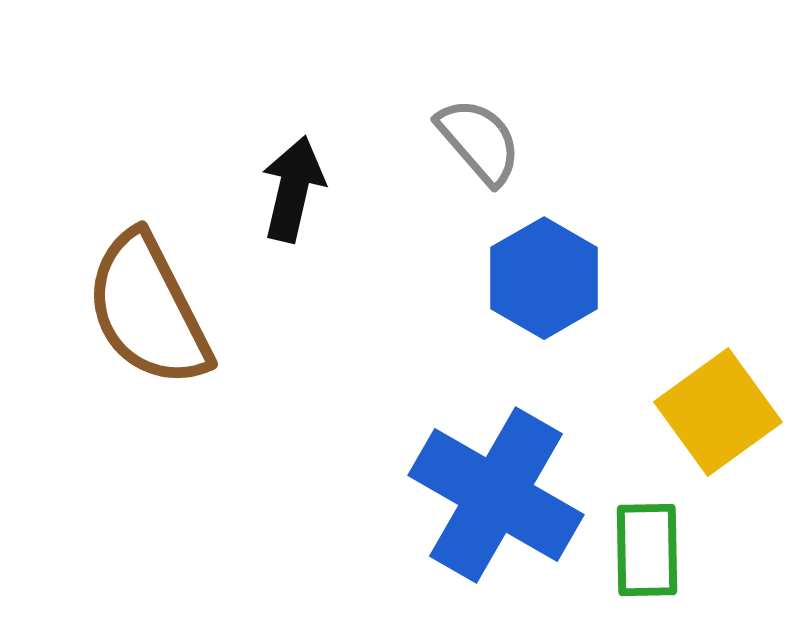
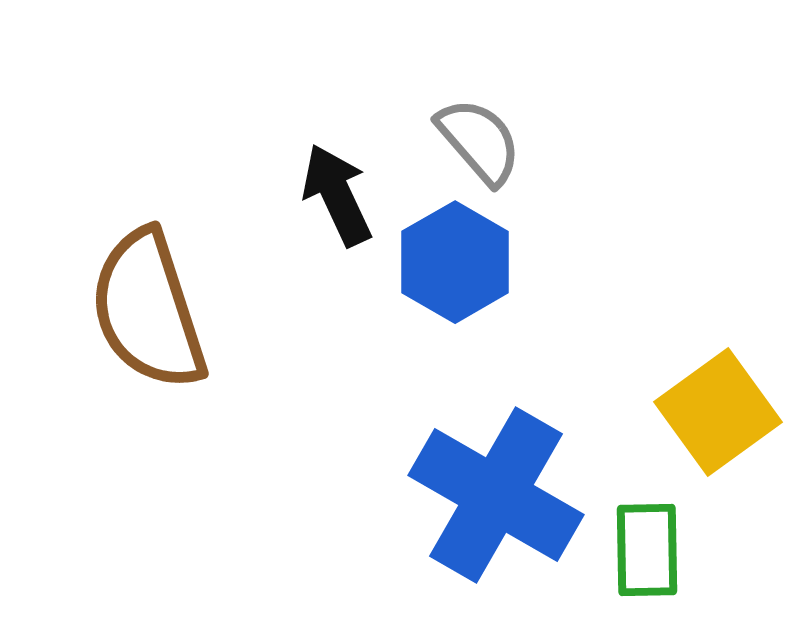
black arrow: moved 44 px right, 6 px down; rotated 38 degrees counterclockwise
blue hexagon: moved 89 px left, 16 px up
brown semicircle: rotated 9 degrees clockwise
